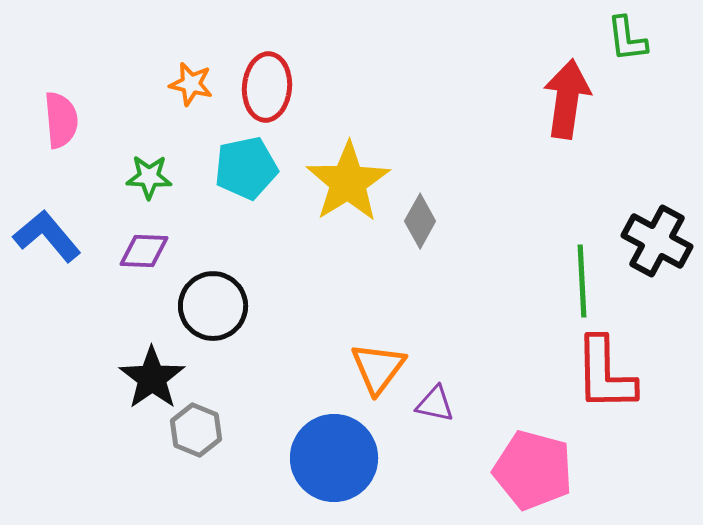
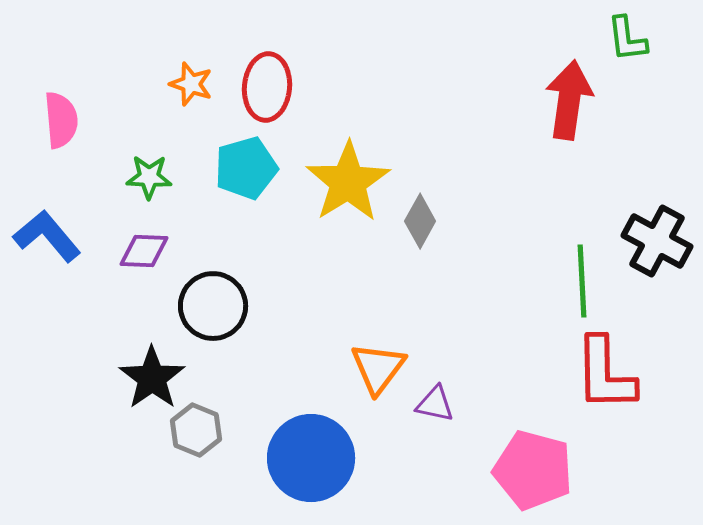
orange star: rotated 6 degrees clockwise
red arrow: moved 2 px right, 1 px down
cyan pentagon: rotated 4 degrees counterclockwise
blue circle: moved 23 px left
